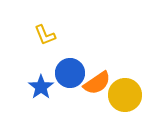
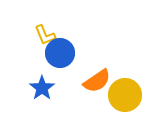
blue circle: moved 10 px left, 20 px up
orange semicircle: moved 2 px up
blue star: moved 1 px right, 1 px down
